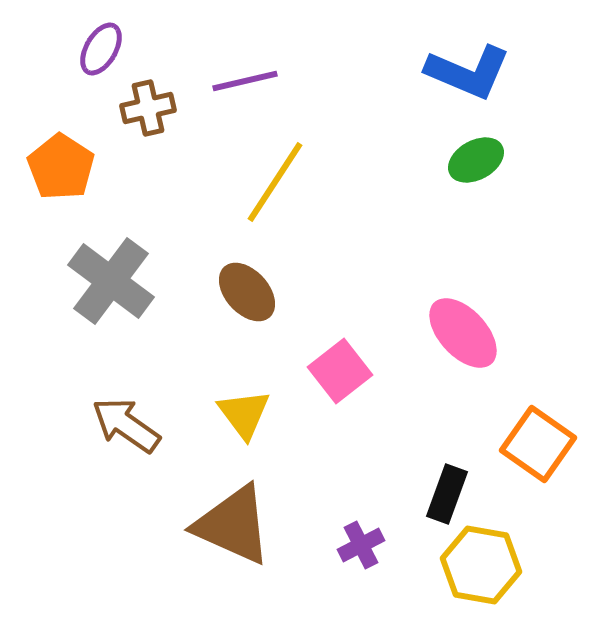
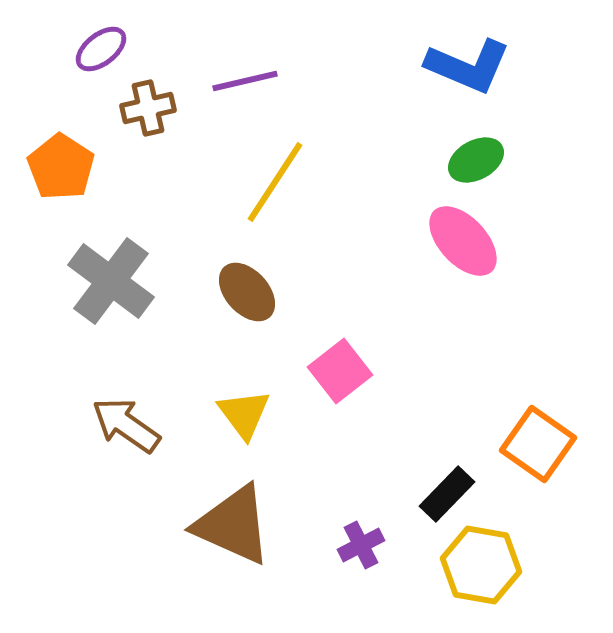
purple ellipse: rotated 22 degrees clockwise
blue L-shape: moved 6 px up
pink ellipse: moved 92 px up
black rectangle: rotated 24 degrees clockwise
